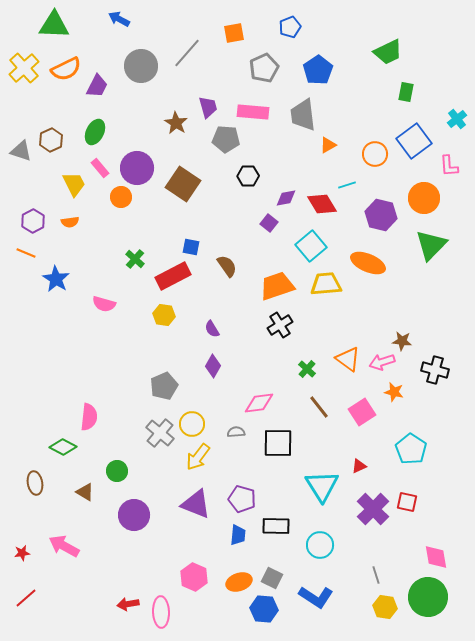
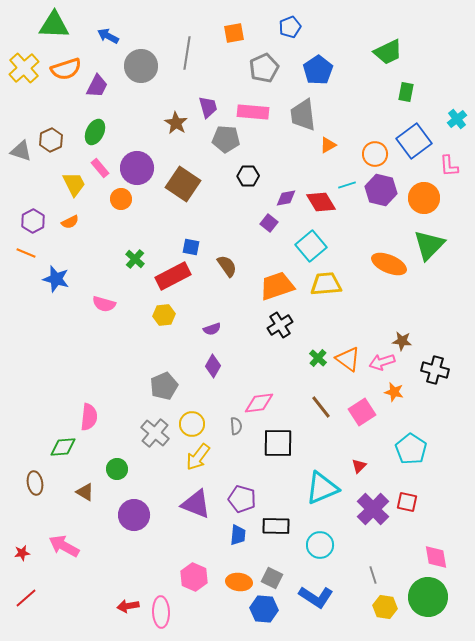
blue arrow at (119, 19): moved 11 px left, 17 px down
gray line at (187, 53): rotated 32 degrees counterclockwise
orange semicircle at (66, 69): rotated 8 degrees clockwise
orange circle at (121, 197): moved 2 px down
red diamond at (322, 204): moved 1 px left, 2 px up
purple hexagon at (381, 215): moved 25 px up
orange semicircle at (70, 222): rotated 18 degrees counterclockwise
green triangle at (431, 245): moved 2 px left
orange ellipse at (368, 263): moved 21 px right, 1 px down
blue star at (56, 279): rotated 16 degrees counterclockwise
yellow hexagon at (164, 315): rotated 15 degrees counterclockwise
purple semicircle at (212, 329): rotated 78 degrees counterclockwise
green cross at (307, 369): moved 11 px right, 11 px up
brown line at (319, 407): moved 2 px right
gray semicircle at (236, 432): moved 6 px up; rotated 90 degrees clockwise
gray cross at (160, 433): moved 5 px left
green diamond at (63, 447): rotated 32 degrees counterclockwise
red triangle at (359, 466): rotated 21 degrees counterclockwise
green circle at (117, 471): moved 2 px up
cyan triangle at (322, 486): moved 2 px down; rotated 39 degrees clockwise
gray line at (376, 575): moved 3 px left
orange ellipse at (239, 582): rotated 25 degrees clockwise
red arrow at (128, 604): moved 2 px down
